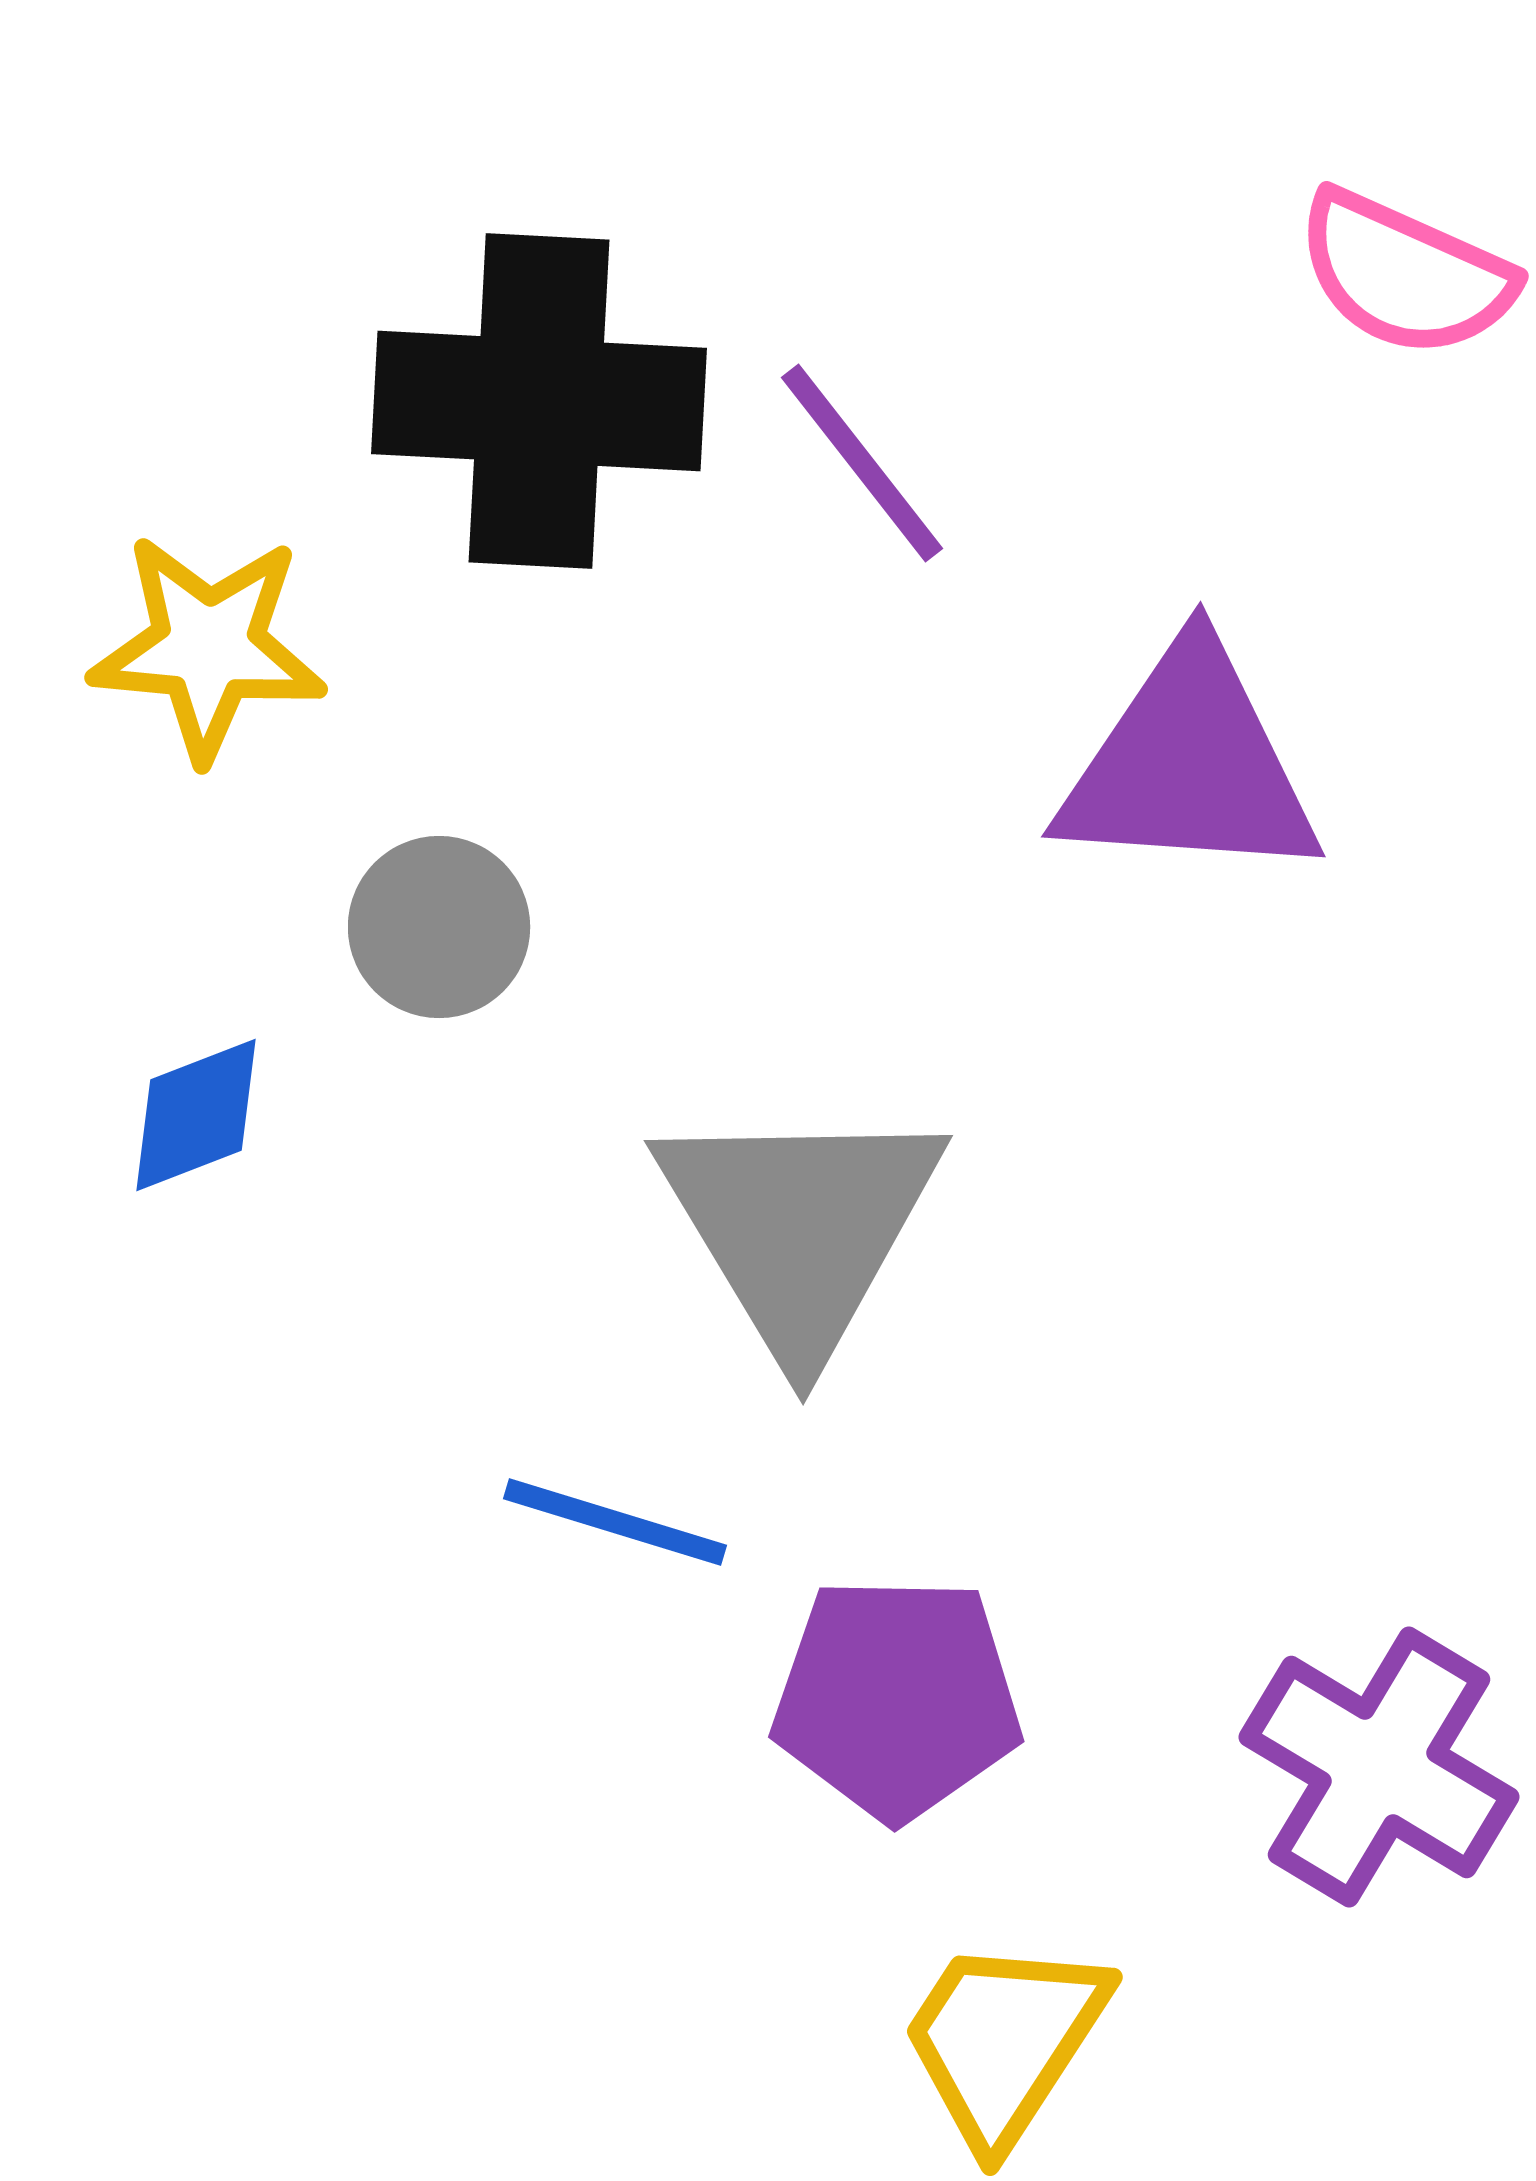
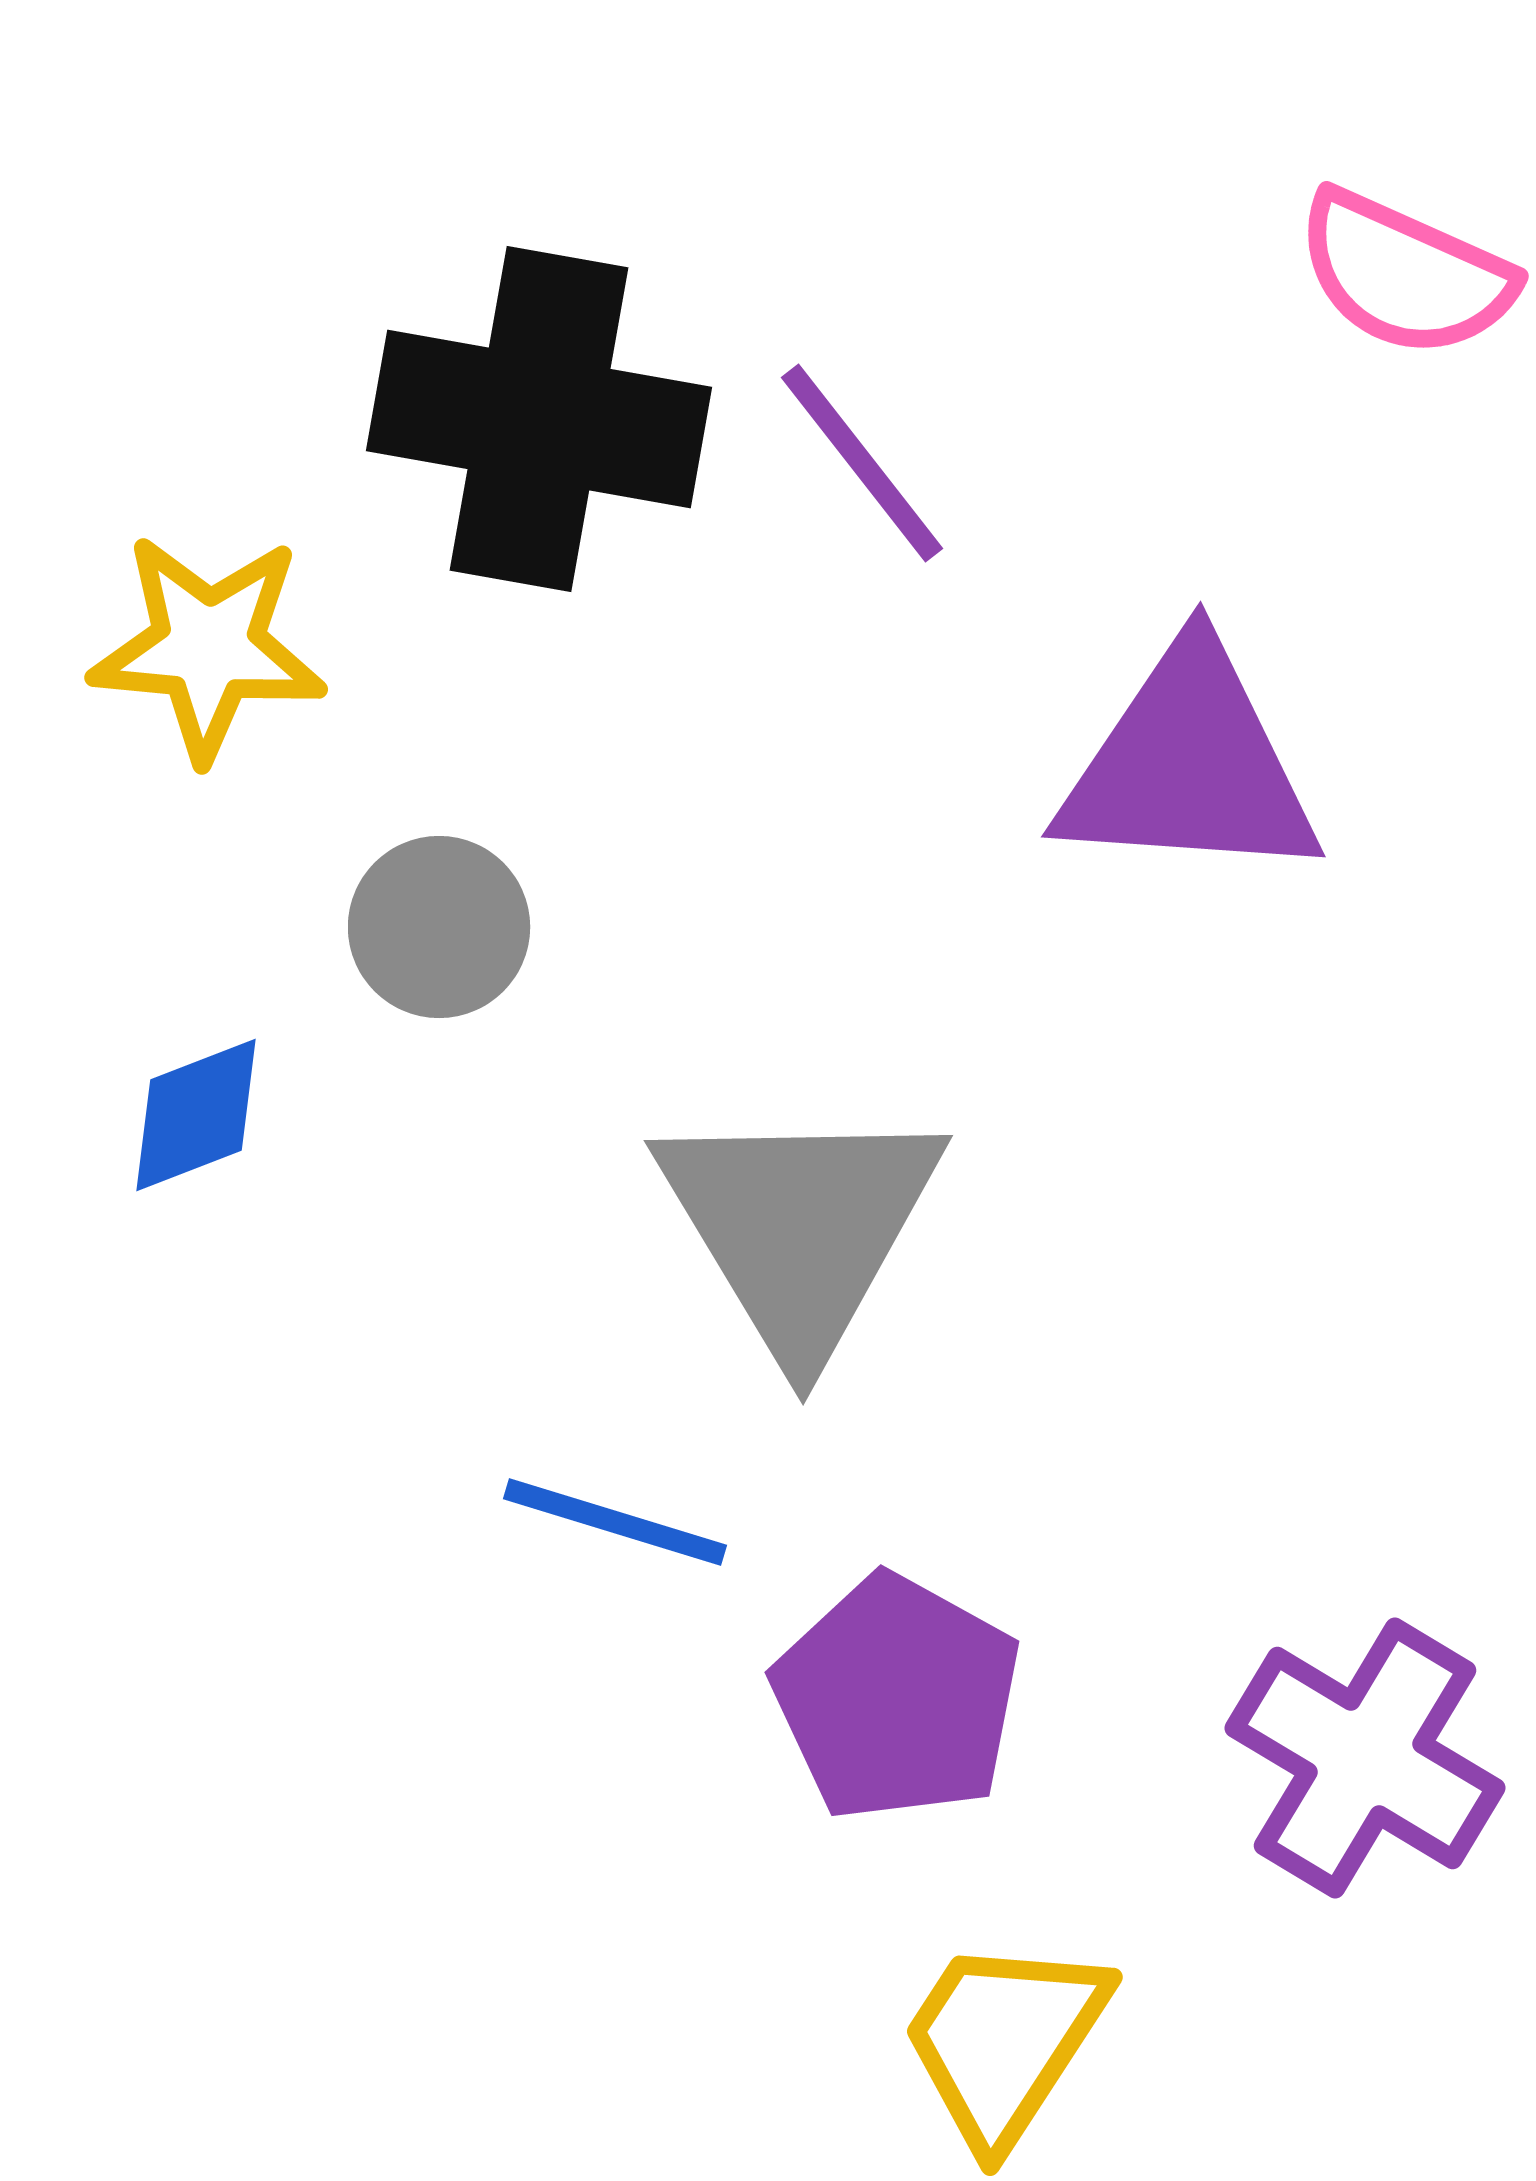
black cross: moved 18 px down; rotated 7 degrees clockwise
purple pentagon: rotated 28 degrees clockwise
purple cross: moved 14 px left, 9 px up
